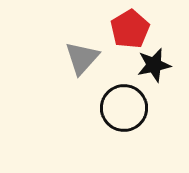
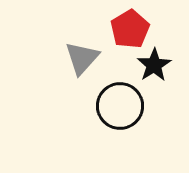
black star: rotated 20 degrees counterclockwise
black circle: moved 4 px left, 2 px up
